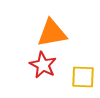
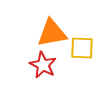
yellow square: moved 1 px left, 29 px up
